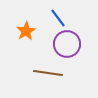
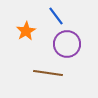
blue line: moved 2 px left, 2 px up
